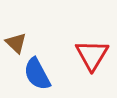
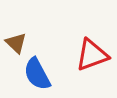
red triangle: rotated 39 degrees clockwise
